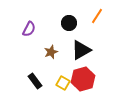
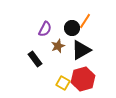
orange line: moved 12 px left, 5 px down
black circle: moved 3 px right, 5 px down
purple semicircle: moved 16 px right
brown star: moved 7 px right, 6 px up
black rectangle: moved 22 px up
